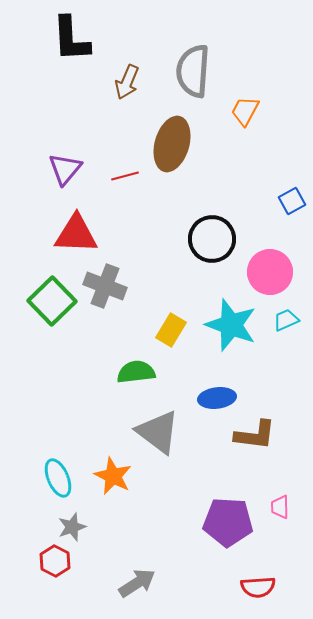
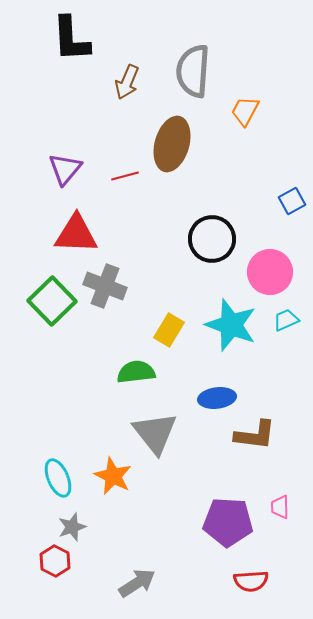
yellow rectangle: moved 2 px left
gray triangle: moved 3 px left, 1 px down; rotated 15 degrees clockwise
red semicircle: moved 7 px left, 6 px up
